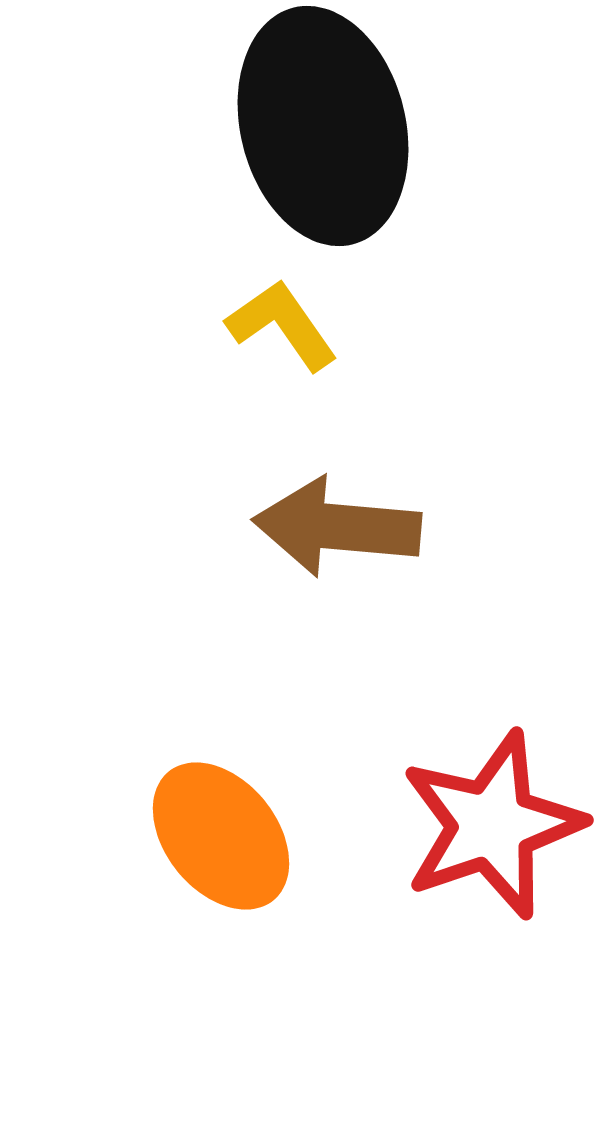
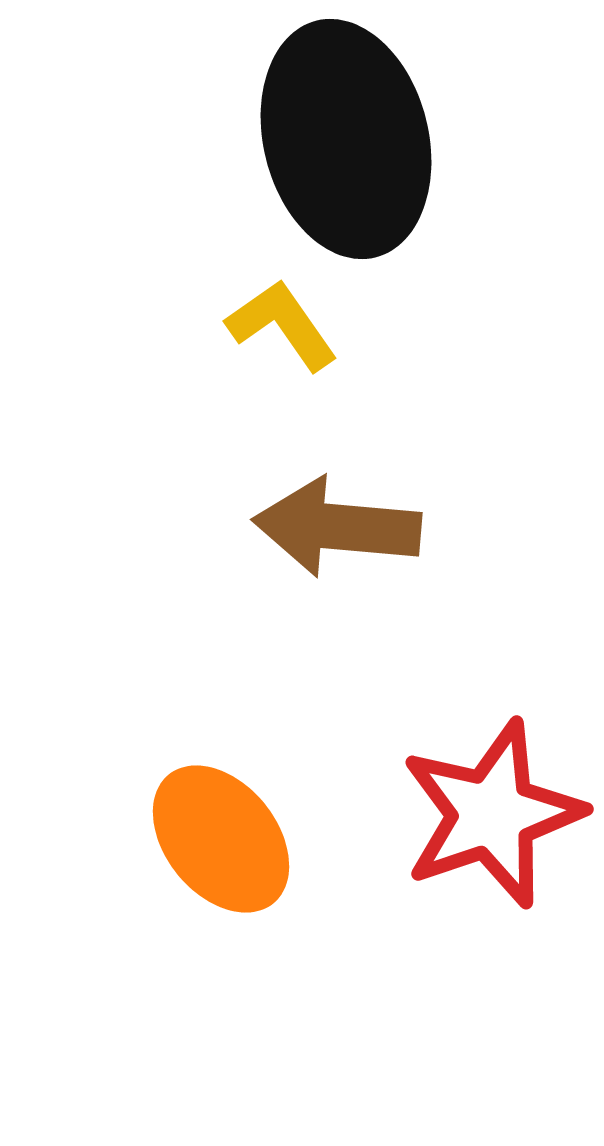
black ellipse: moved 23 px right, 13 px down
red star: moved 11 px up
orange ellipse: moved 3 px down
